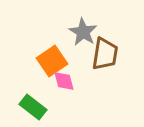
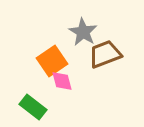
brown trapezoid: rotated 120 degrees counterclockwise
pink diamond: moved 2 px left
